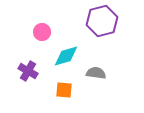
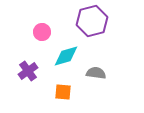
purple hexagon: moved 10 px left
purple cross: rotated 24 degrees clockwise
orange square: moved 1 px left, 2 px down
